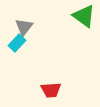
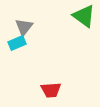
cyan rectangle: rotated 24 degrees clockwise
